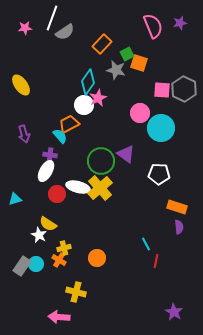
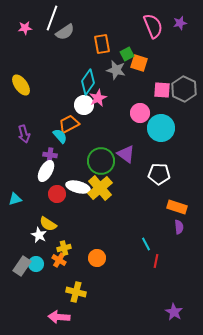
orange rectangle at (102, 44): rotated 54 degrees counterclockwise
